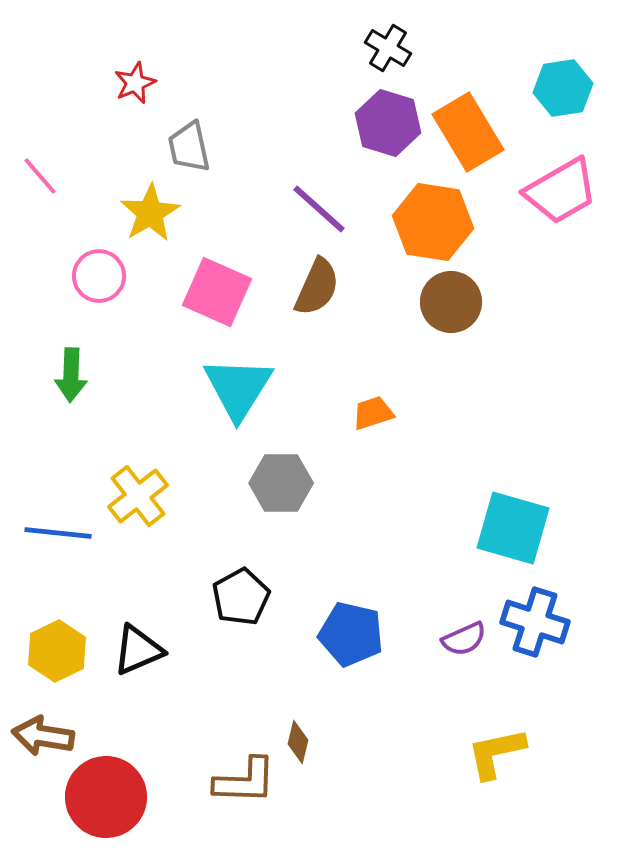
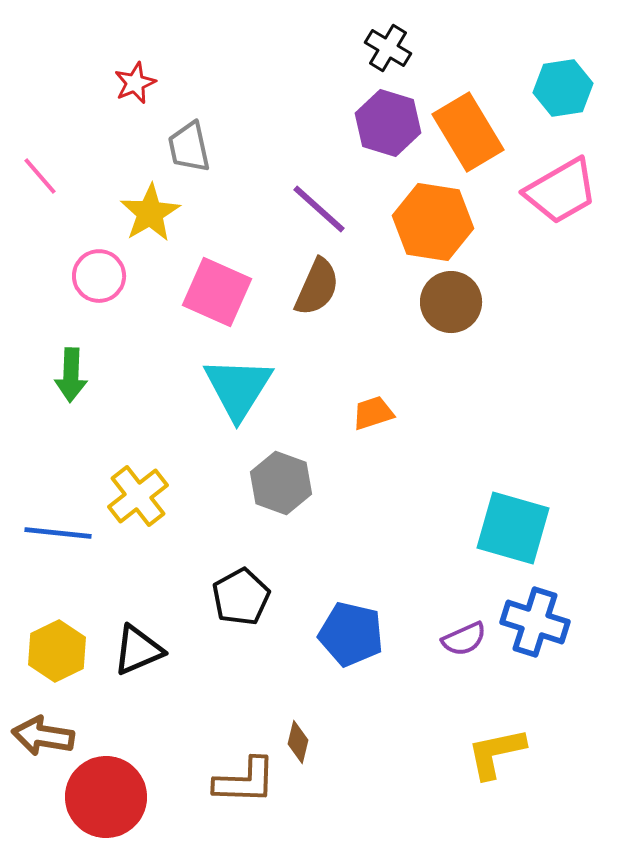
gray hexagon: rotated 20 degrees clockwise
